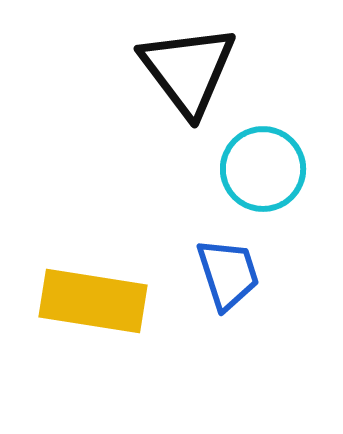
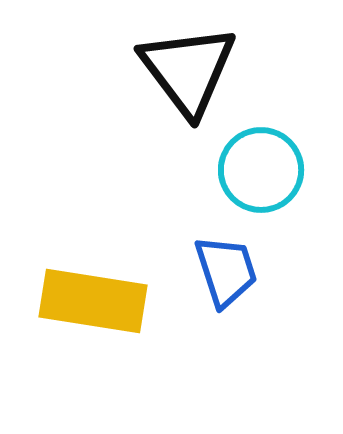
cyan circle: moved 2 px left, 1 px down
blue trapezoid: moved 2 px left, 3 px up
